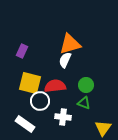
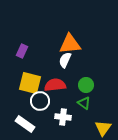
orange triangle: rotated 10 degrees clockwise
red semicircle: moved 1 px up
green triangle: rotated 16 degrees clockwise
